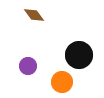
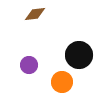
brown diamond: moved 1 px right, 1 px up; rotated 60 degrees counterclockwise
purple circle: moved 1 px right, 1 px up
